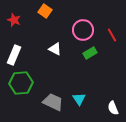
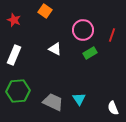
red line: rotated 48 degrees clockwise
green hexagon: moved 3 px left, 8 px down
